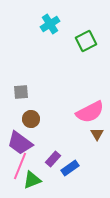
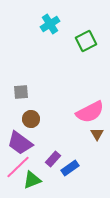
pink line: moved 2 px left, 1 px down; rotated 24 degrees clockwise
